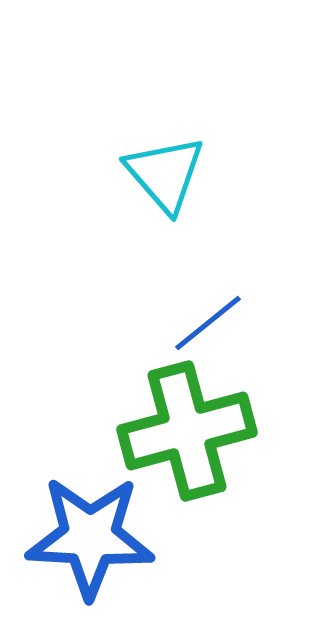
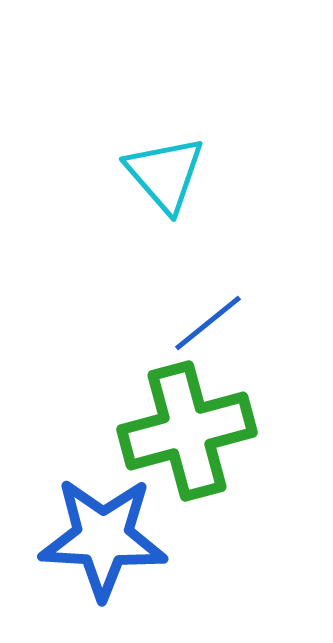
blue star: moved 13 px right, 1 px down
